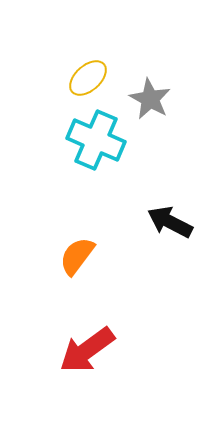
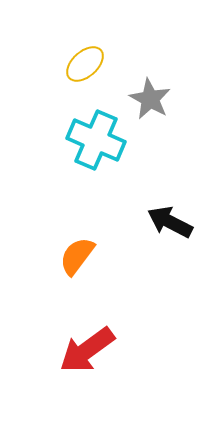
yellow ellipse: moved 3 px left, 14 px up
